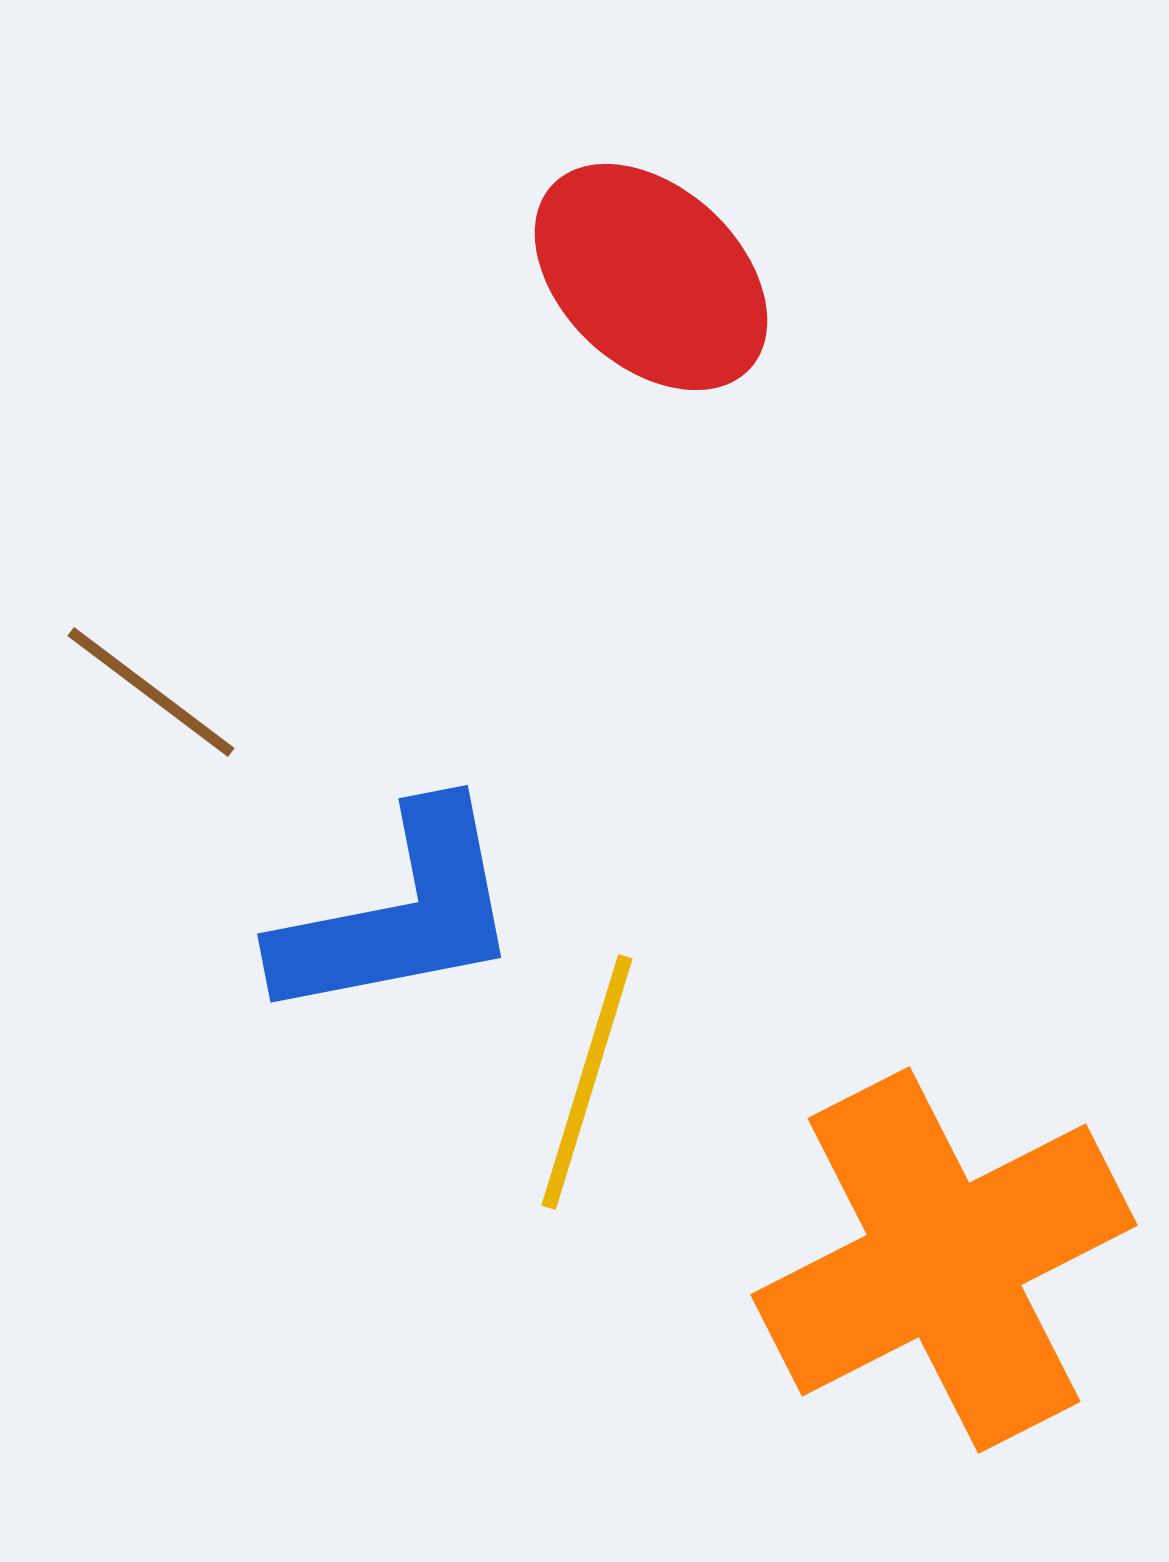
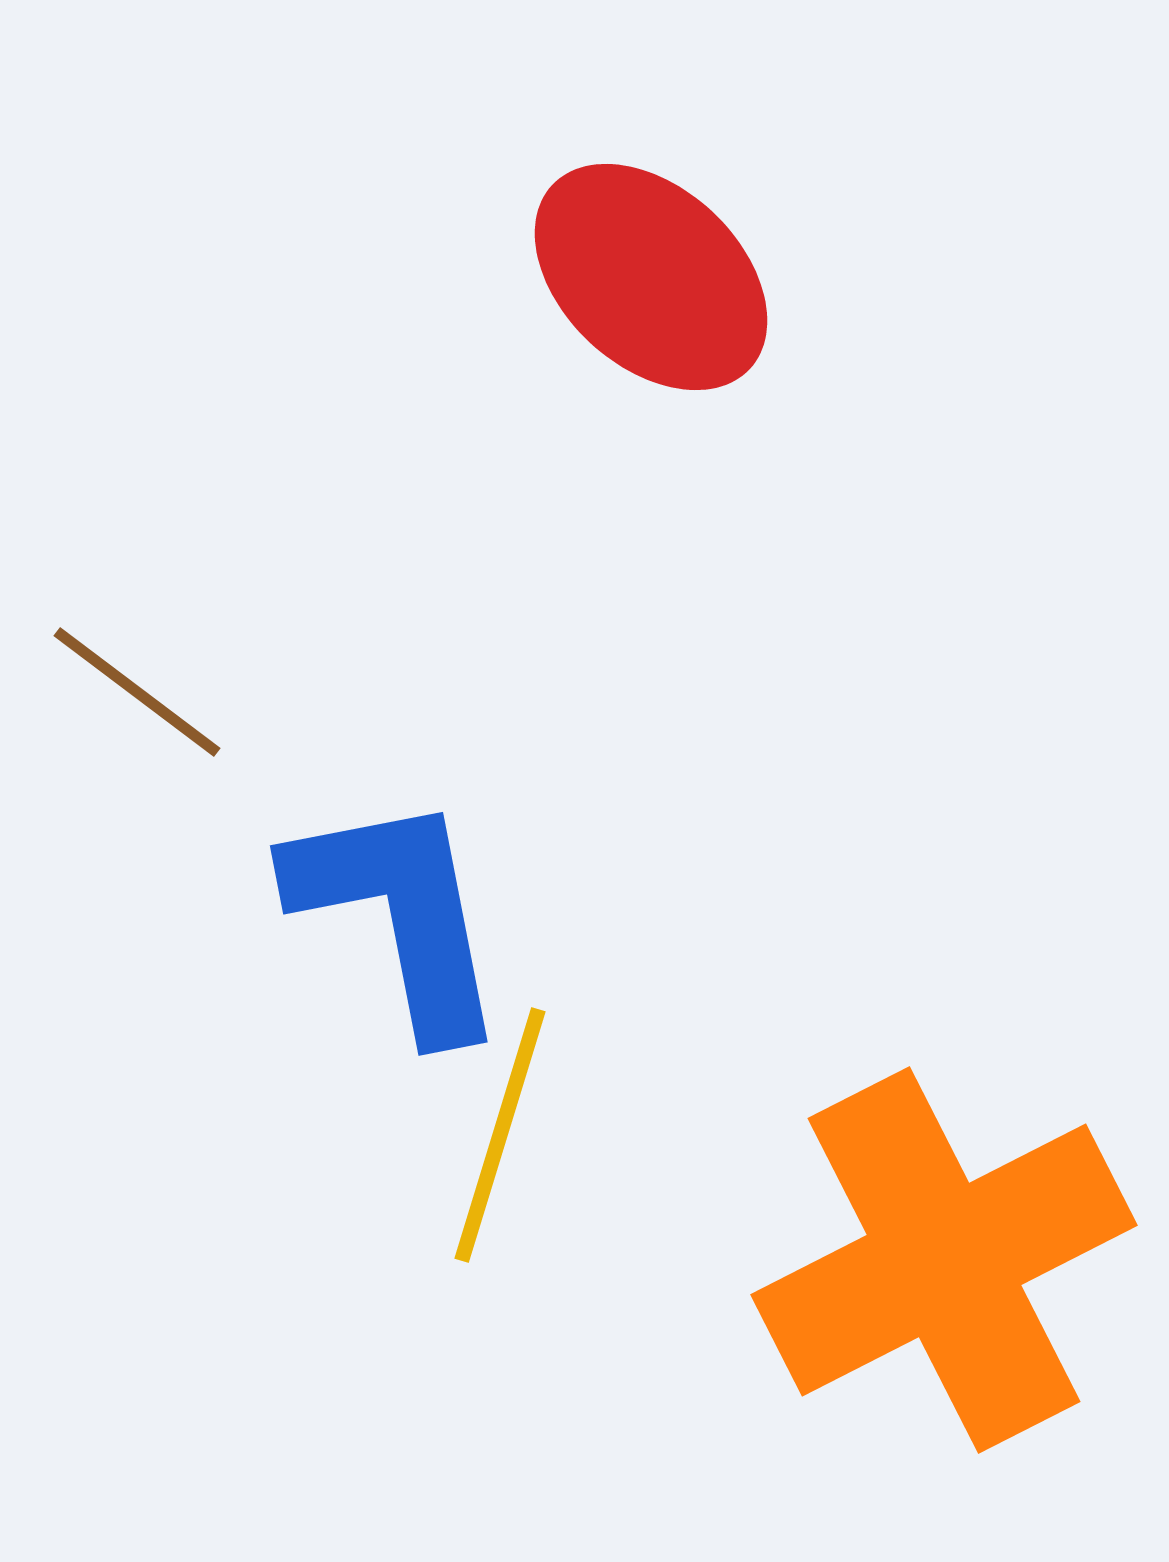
brown line: moved 14 px left
blue L-shape: rotated 90 degrees counterclockwise
yellow line: moved 87 px left, 53 px down
